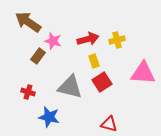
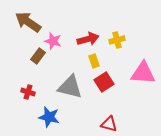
red square: moved 2 px right
